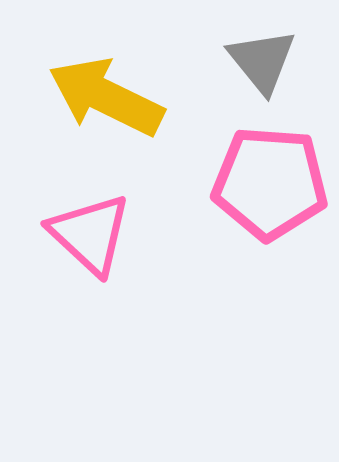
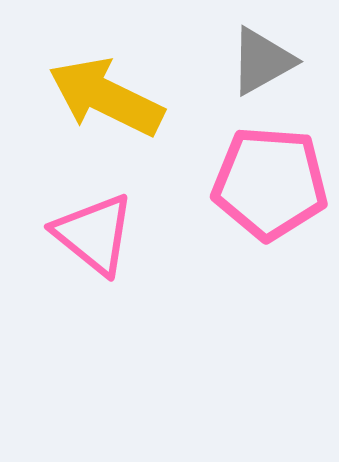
gray triangle: rotated 40 degrees clockwise
pink triangle: moved 4 px right; rotated 4 degrees counterclockwise
